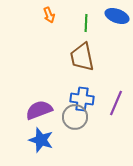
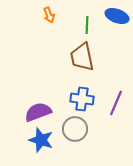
green line: moved 1 px right, 2 px down
purple semicircle: moved 1 px left, 2 px down
gray circle: moved 12 px down
